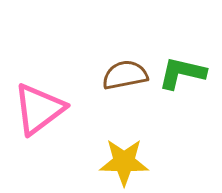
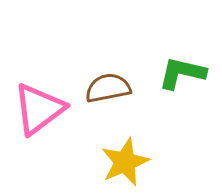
brown semicircle: moved 17 px left, 13 px down
yellow star: moved 1 px right; rotated 24 degrees counterclockwise
